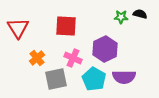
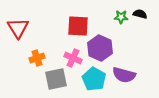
red square: moved 12 px right
purple hexagon: moved 5 px left, 1 px up; rotated 10 degrees counterclockwise
orange cross: rotated 21 degrees clockwise
purple semicircle: moved 2 px up; rotated 15 degrees clockwise
